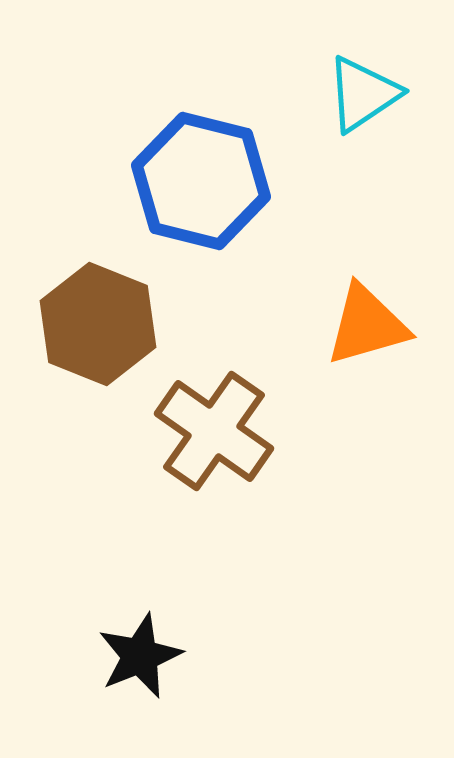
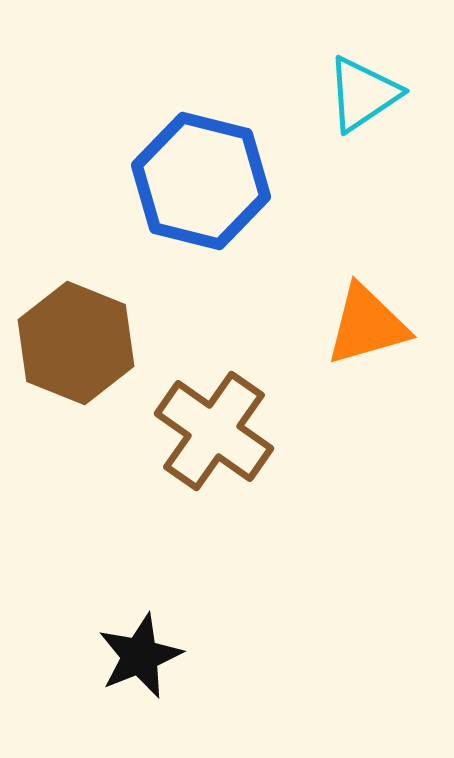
brown hexagon: moved 22 px left, 19 px down
